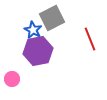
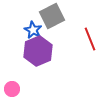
gray square: moved 2 px up
purple hexagon: rotated 12 degrees counterclockwise
pink circle: moved 10 px down
